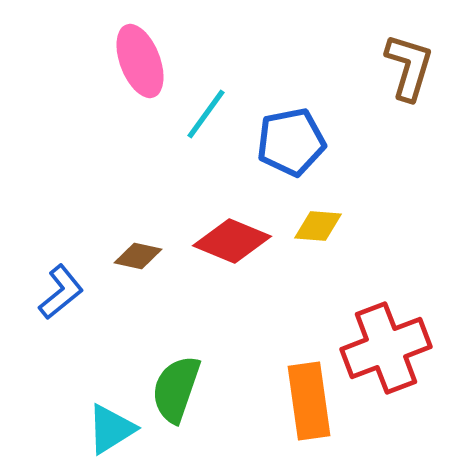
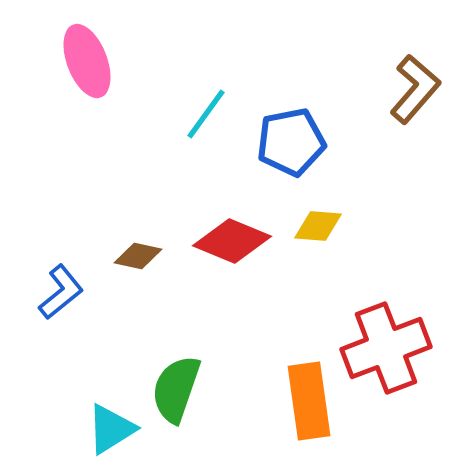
pink ellipse: moved 53 px left
brown L-shape: moved 6 px right, 22 px down; rotated 24 degrees clockwise
